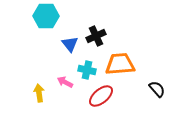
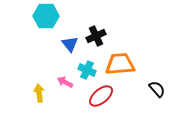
cyan cross: rotated 12 degrees clockwise
